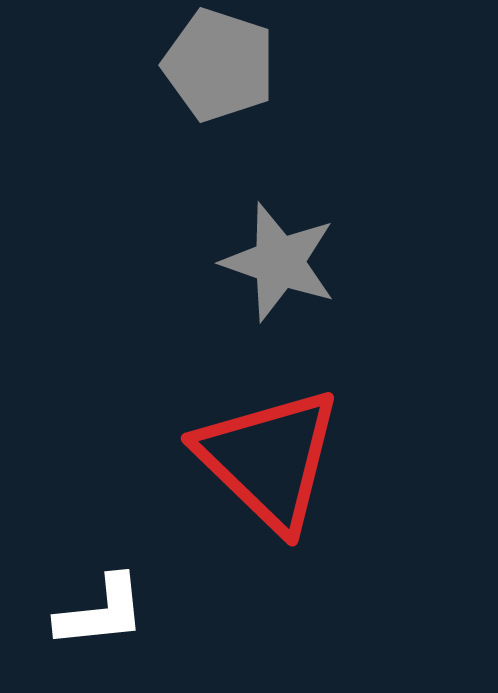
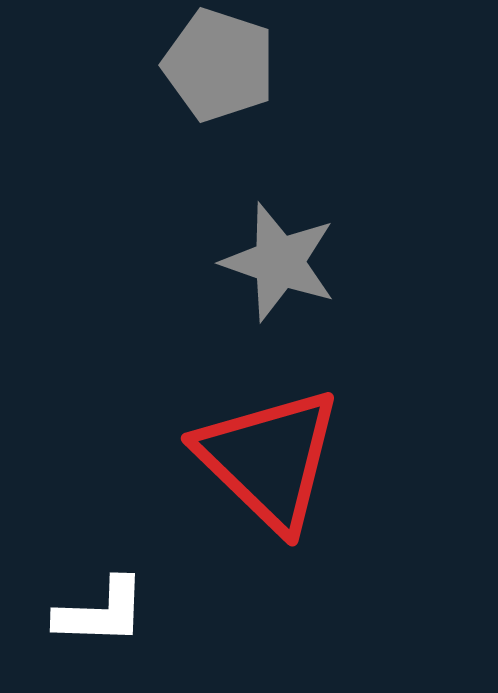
white L-shape: rotated 8 degrees clockwise
